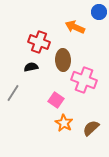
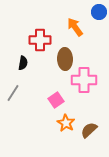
orange arrow: rotated 30 degrees clockwise
red cross: moved 1 px right, 2 px up; rotated 20 degrees counterclockwise
brown ellipse: moved 2 px right, 1 px up
black semicircle: moved 8 px left, 4 px up; rotated 112 degrees clockwise
pink cross: rotated 20 degrees counterclockwise
pink square: rotated 21 degrees clockwise
orange star: moved 2 px right
brown semicircle: moved 2 px left, 2 px down
